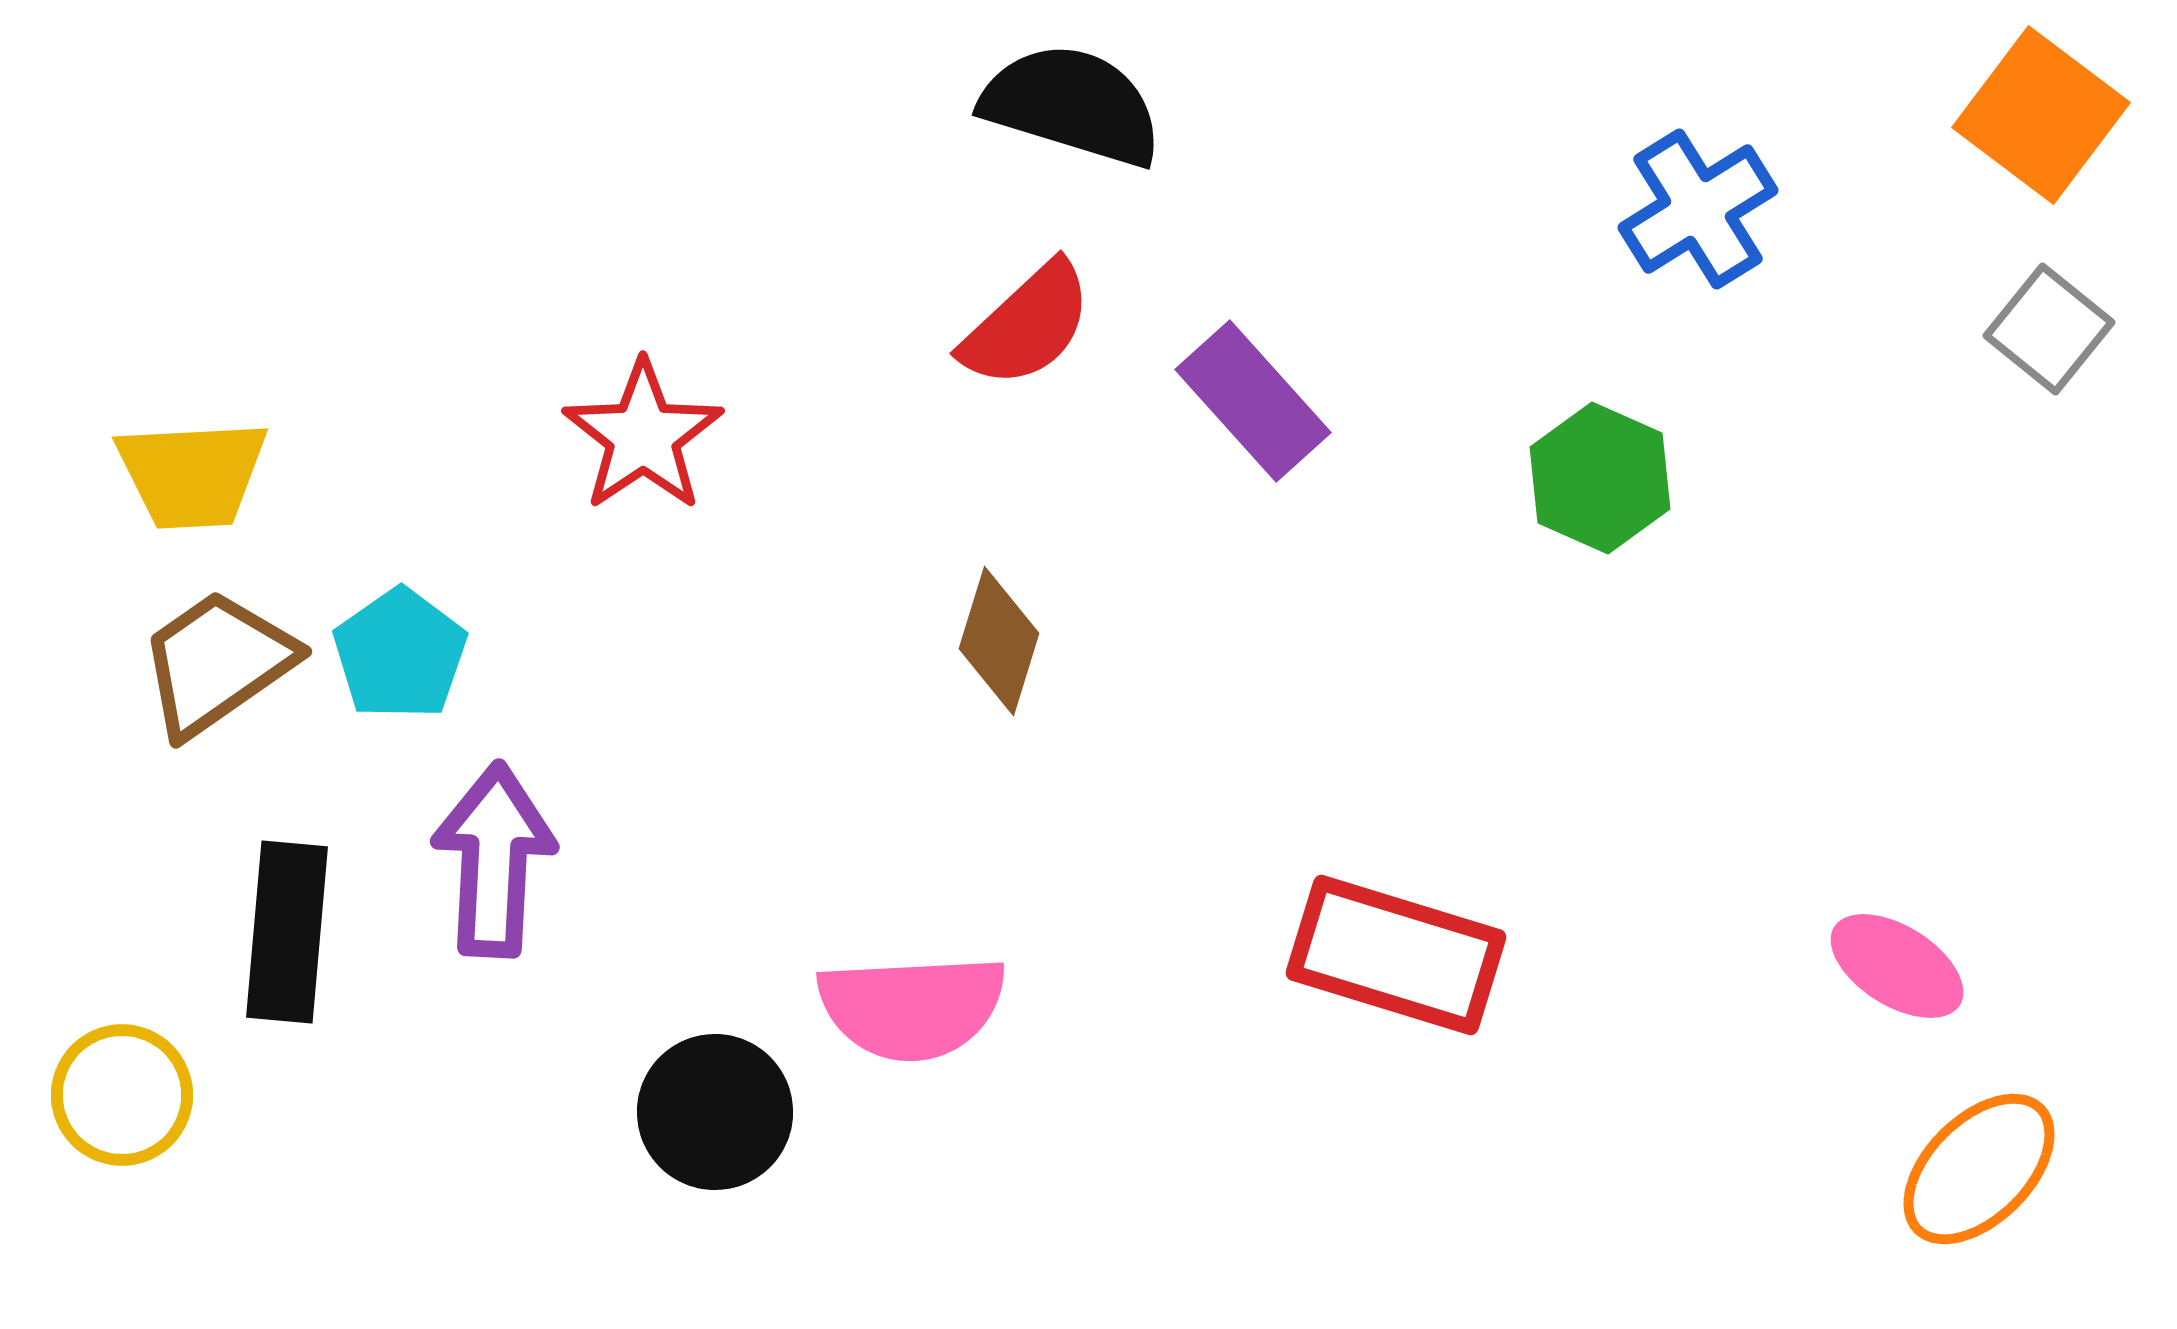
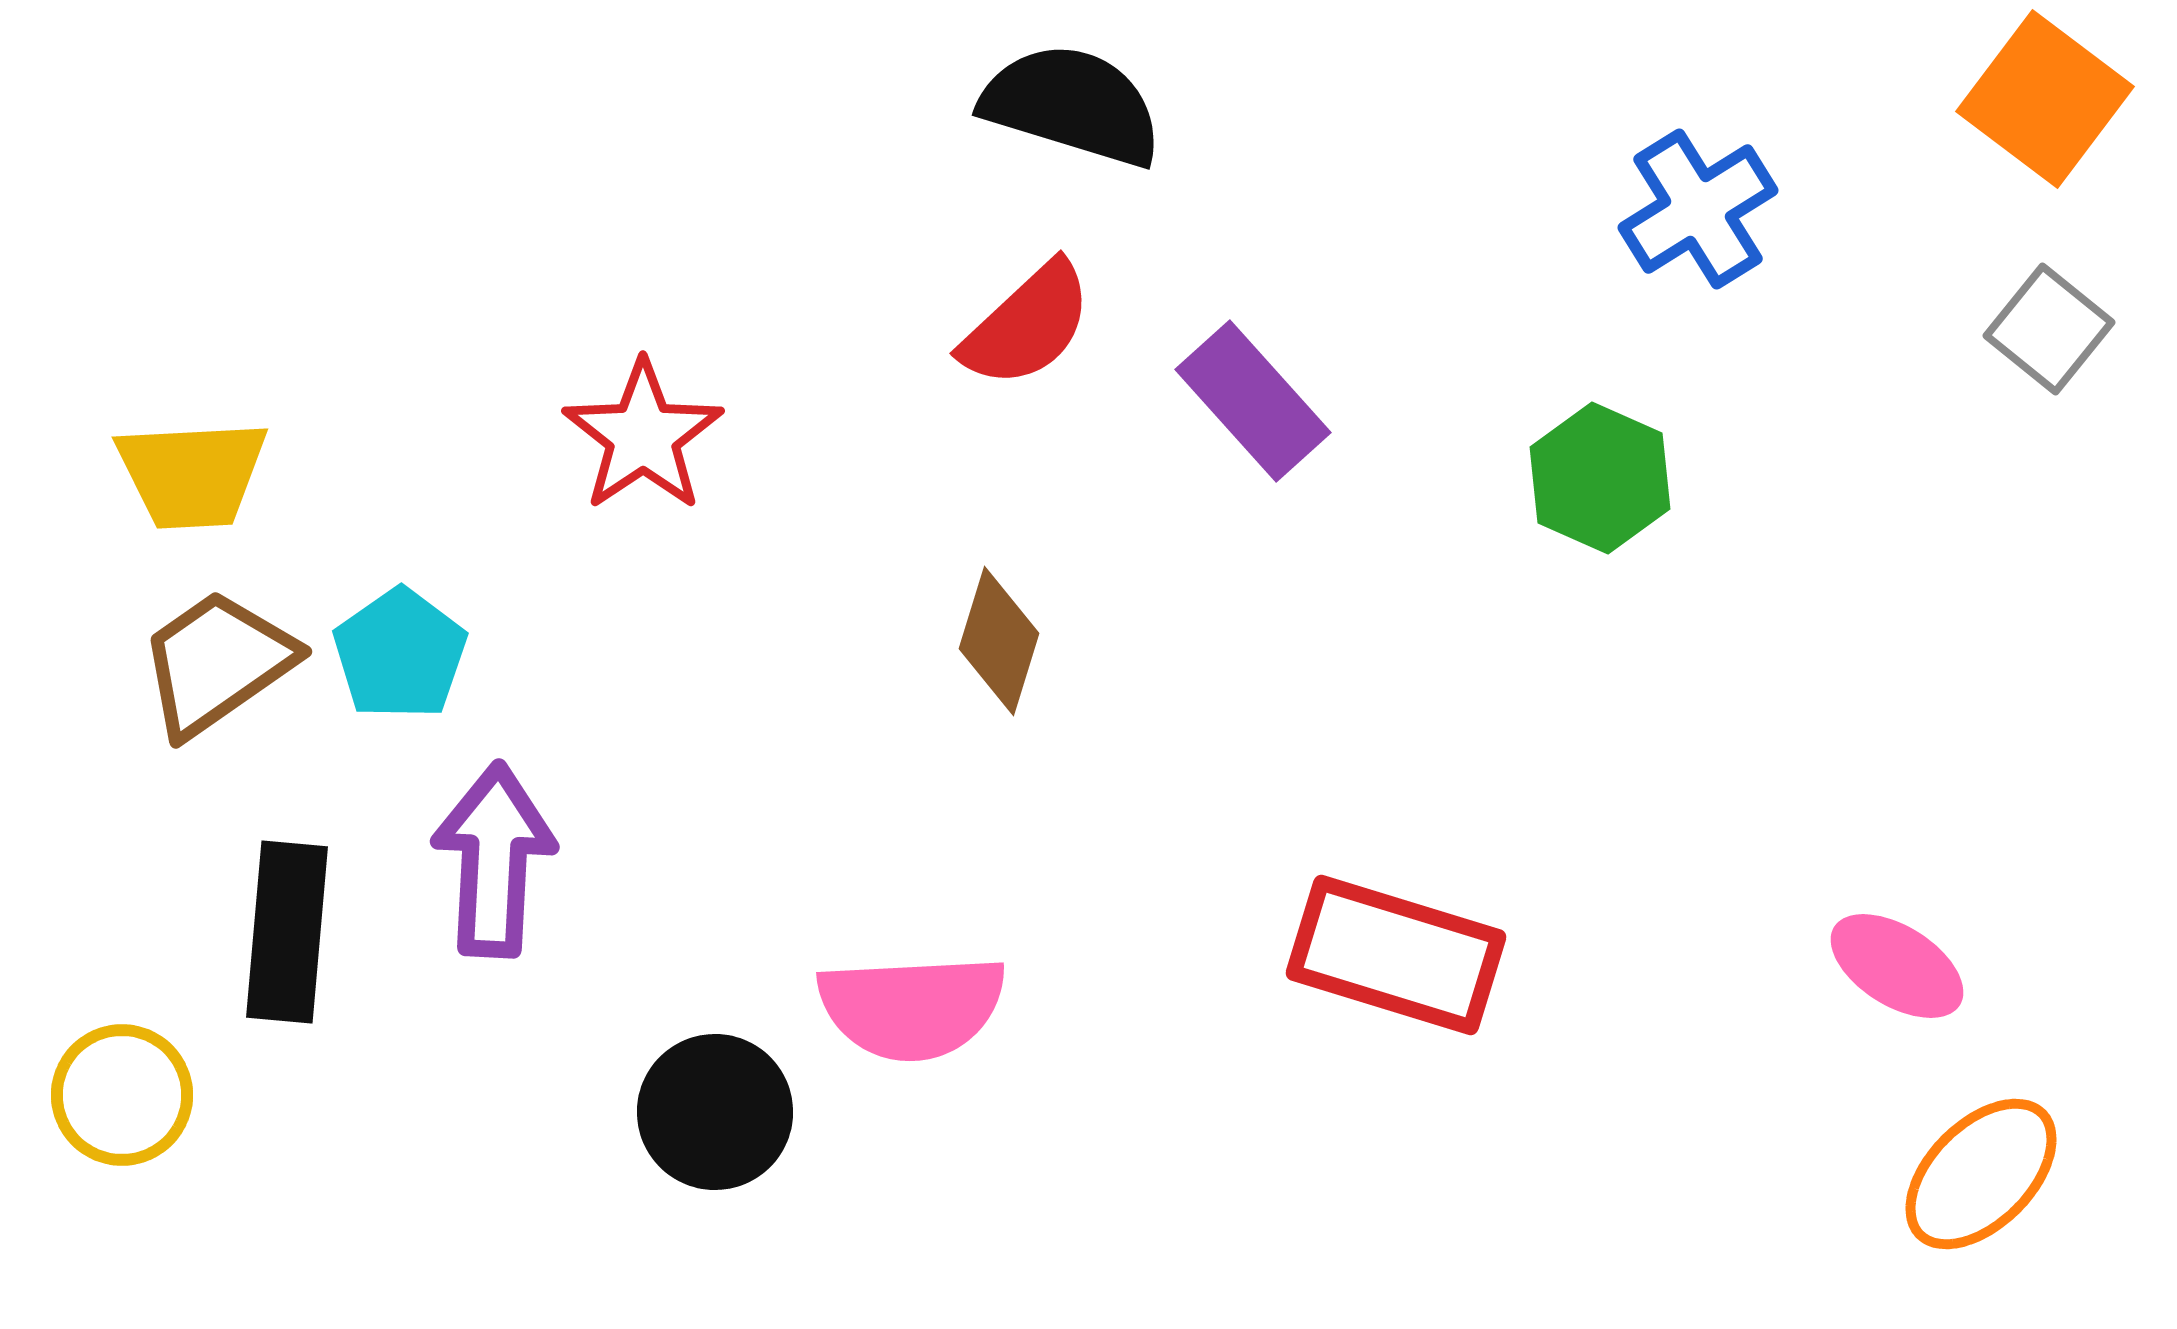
orange square: moved 4 px right, 16 px up
orange ellipse: moved 2 px right, 5 px down
